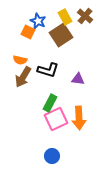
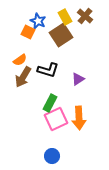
orange semicircle: rotated 48 degrees counterclockwise
purple triangle: rotated 40 degrees counterclockwise
